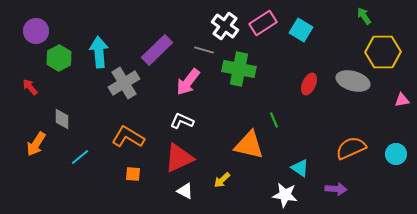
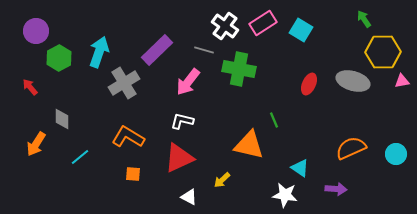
green arrow: moved 3 px down
cyan arrow: rotated 24 degrees clockwise
pink triangle: moved 19 px up
white L-shape: rotated 10 degrees counterclockwise
white triangle: moved 4 px right, 6 px down
